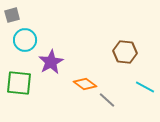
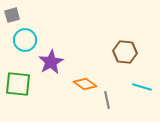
green square: moved 1 px left, 1 px down
cyan line: moved 3 px left; rotated 12 degrees counterclockwise
gray line: rotated 36 degrees clockwise
